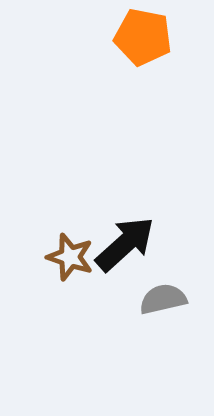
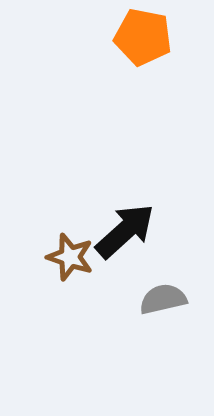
black arrow: moved 13 px up
